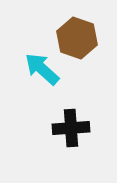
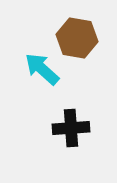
brown hexagon: rotated 9 degrees counterclockwise
